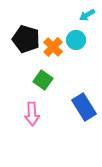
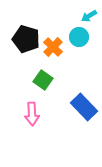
cyan arrow: moved 2 px right, 1 px down
cyan circle: moved 3 px right, 3 px up
blue rectangle: rotated 12 degrees counterclockwise
